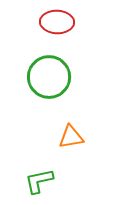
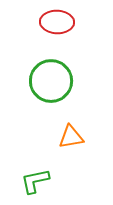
green circle: moved 2 px right, 4 px down
green L-shape: moved 4 px left
